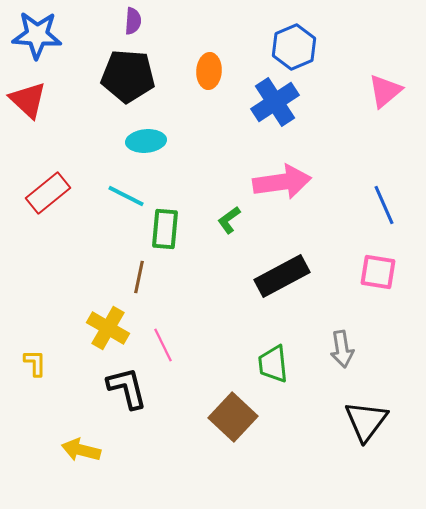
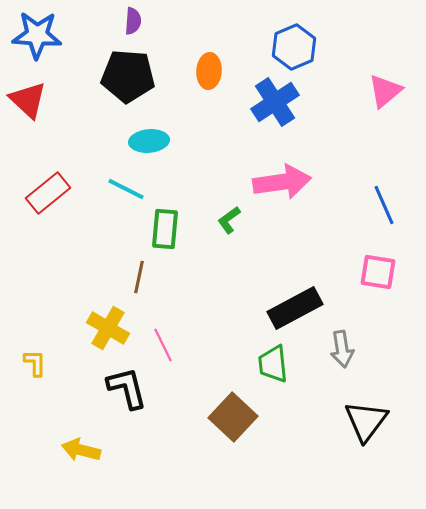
cyan ellipse: moved 3 px right
cyan line: moved 7 px up
black rectangle: moved 13 px right, 32 px down
